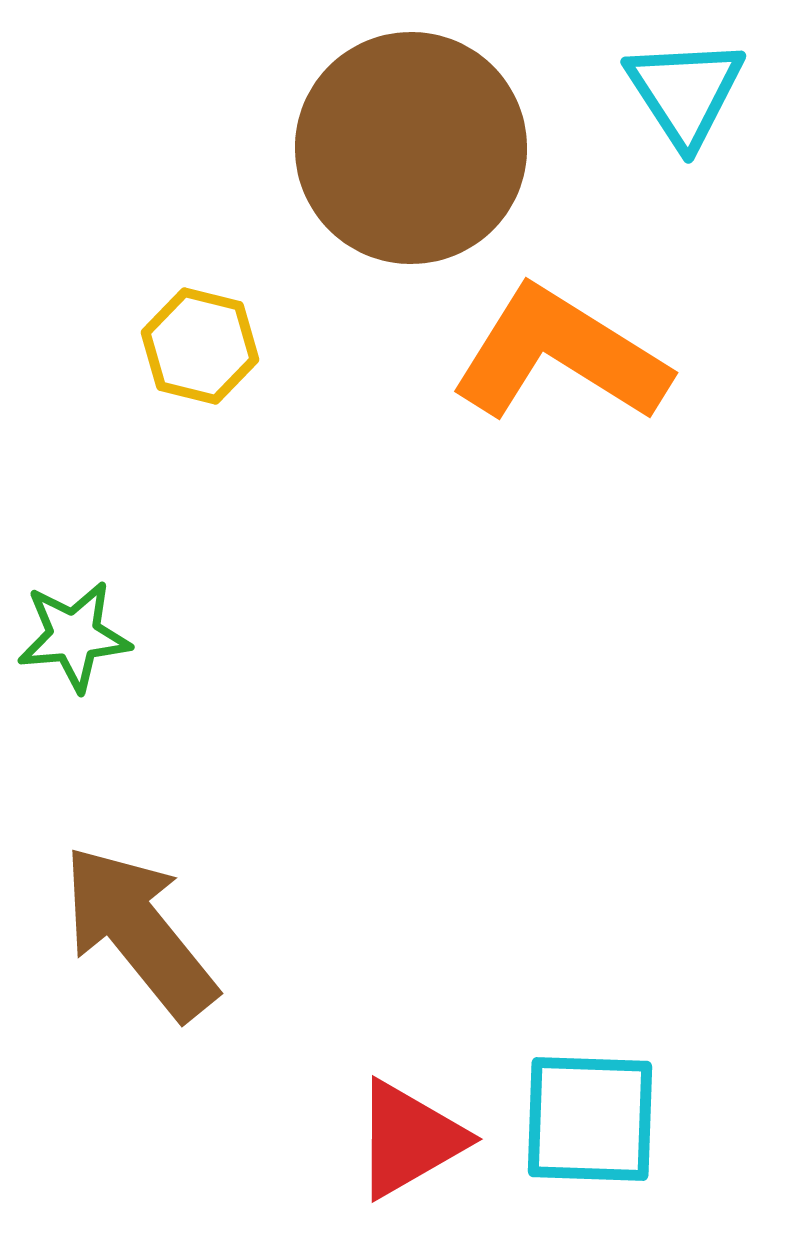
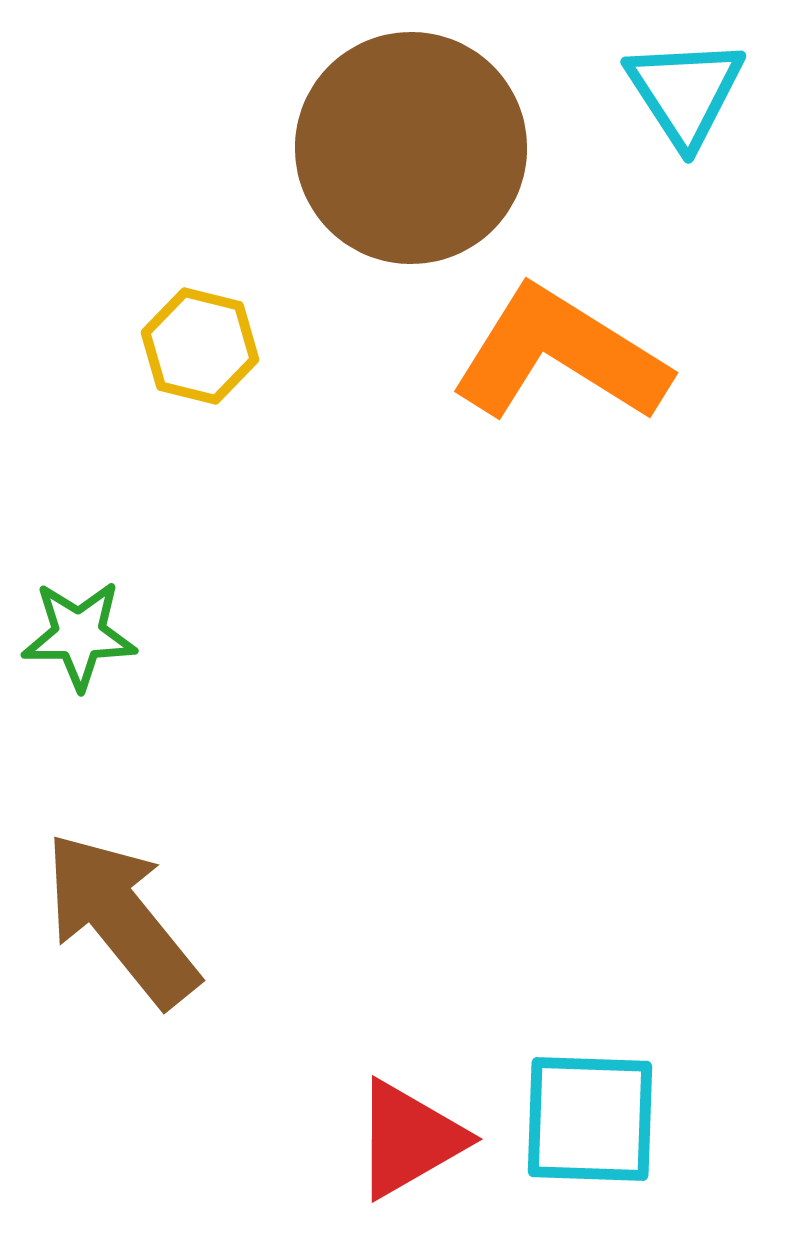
green star: moved 5 px right, 1 px up; rotated 5 degrees clockwise
brown arrow: moved 18 px left, 13 px up
